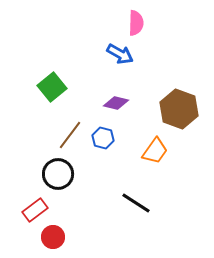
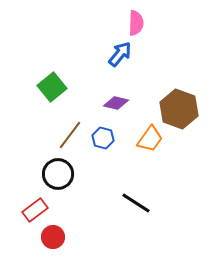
blue arrow: rotated 80 degrees counterclockwise
orange trapezoid: moved 5 px left, 12 px up
